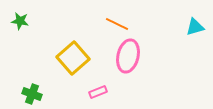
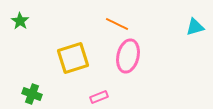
green star: rotated 24 degrees clockwise
yellow square: rotated 24 degrees clockwise
pink rectangle: moved 1 px right, 5 px down
